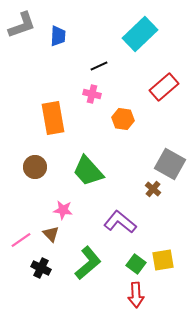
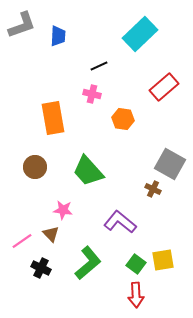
brown cross: rotated 14 degrees counterclockwise
pink line: moved 1 px right, 1 px down
